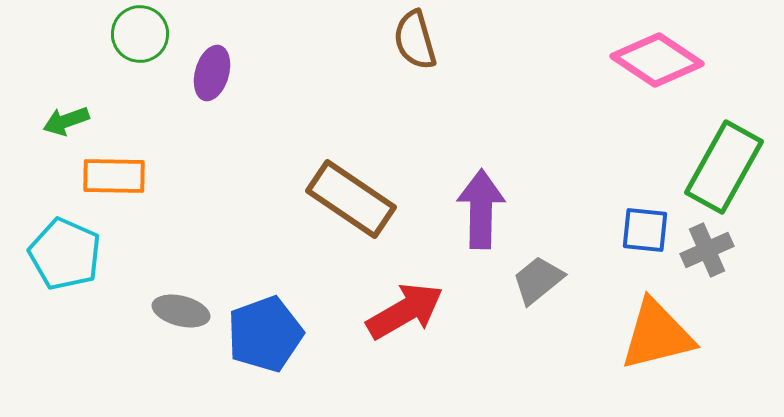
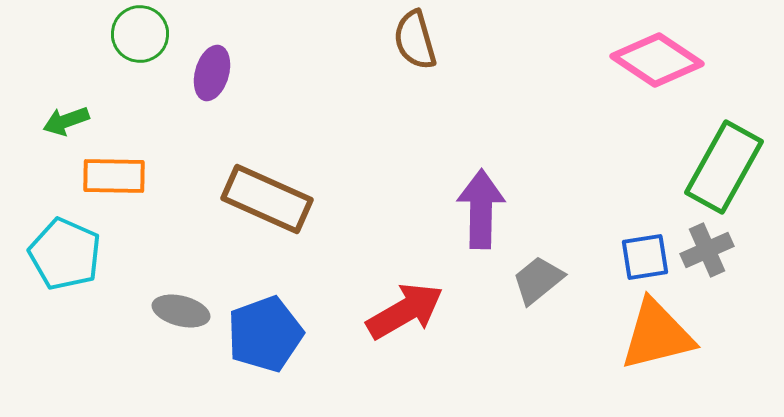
brown rectangle: moved 84 px left; rotated 10 degrees counterclockwise
blue square: moved 27 px down; rotated 15 degrees counterclockwise
